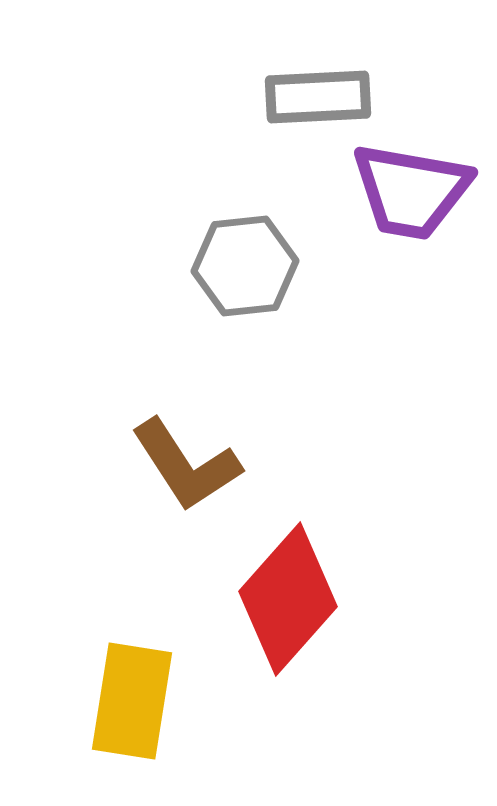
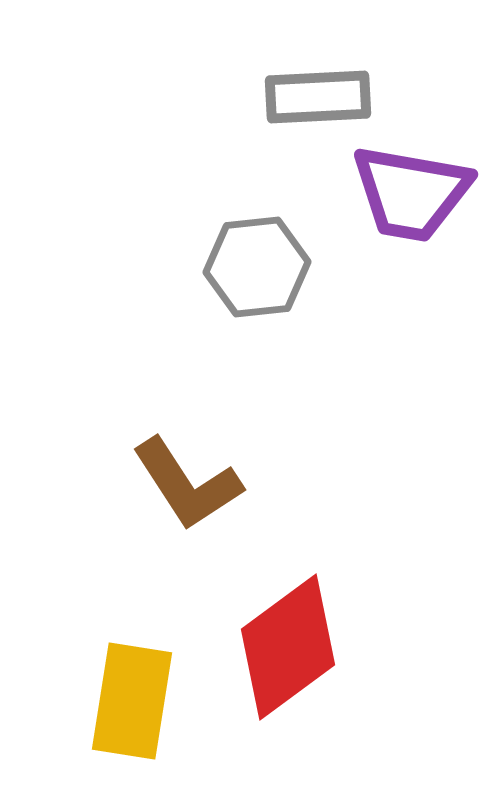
purple trapezoid: moved 2 px down
gray hexagon: moved 12 px right, 1 px down
brown L-shape: moved 1 px right, 19 px down
red diamond: moved 48 px down; rotated 12 degrees clockwise
